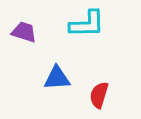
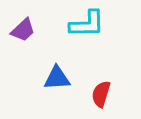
purple trapezoid: moved 1 px left, 2 px up; rotated 120 degrees clockwise
red semicircle: moved 2 px right, 1 px up
